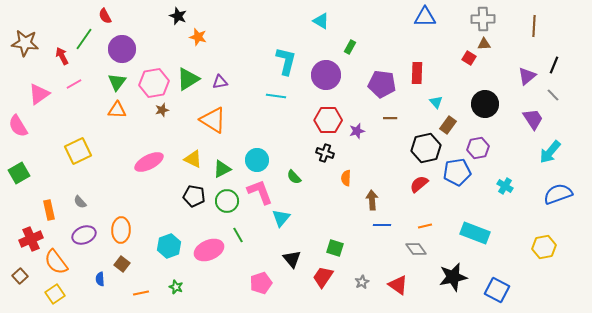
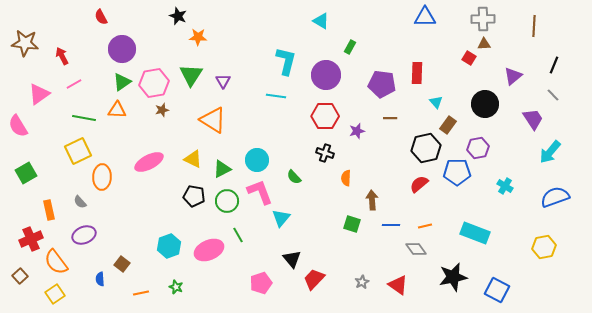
red semicircle at (105, 16): moved 4 px left, 1 px down
orange star at (198, 37): rotated 12 degrees counterclockwise
green line at (84, 39): moved 79 px down; rotated 65 degrees clockwise
purple triangle at (527, 76): moved 14 px left
green triangle at (188, 79): moved 3 px right, 4 px up; rotated 25 degrees counterclockwise
green triangle at (117, 82): moved 5 px right; rotated 18 degrees clockwise
purple triangle at (220, 82): moved 3 px right, 1 px up; rotated 49 degrees counterclockwise
red hexagon at (328, 120): moved 3 px left, 4 px up
blue pentagon at (457, 172): rotated 8 degrees clockwise
green square at (19, 173): moved 7 px right
blue semicircle at (558, 194): moved 3 px left, 3 px down
blue line at (382, 225): moved 9 px right
orange ellipse at (121, 230): moved 19 px left, 53 px up
green square at (335, 248): moved 17 px right, 24 px up
red trapezoid at (323, 277): moved 9 px left, 2 px down; rotated 10 degrees clockwise
